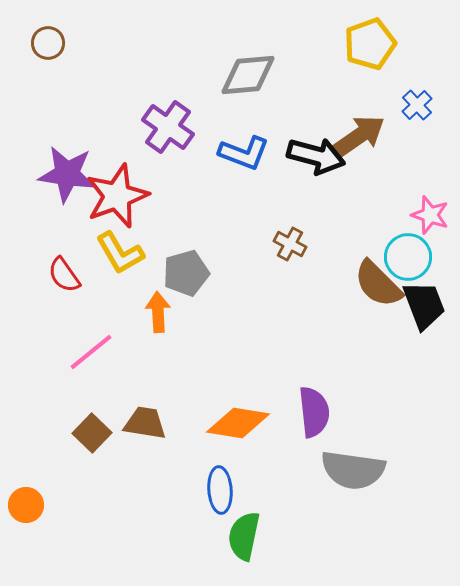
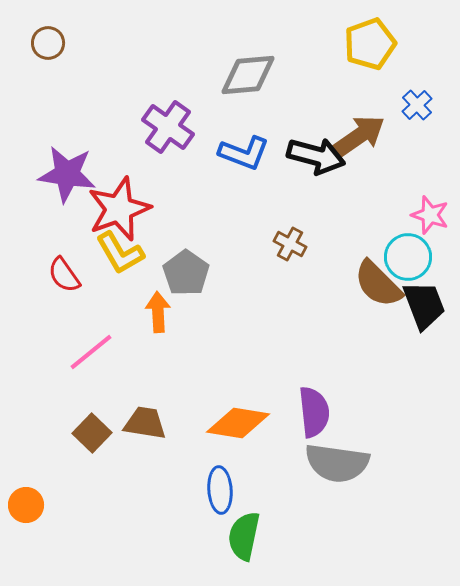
red star: moved 2 px right, 13 px down
gray pentagon: rotated 21 degrees counterclockwise
gray semicircle: moved 16 px left, 7 px up
